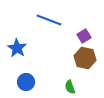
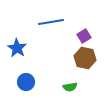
blue line: moved 2 px right, 2 px down; rotated 30 degrees counterclockwise
green semicircle: rotated 80 degrees counterclockwise
